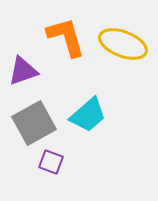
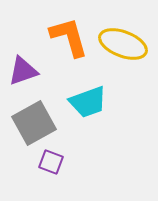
orange L-shape: moved 3 px right
cyan trapezoid: moved 13 px up; rotated 21 degrees clockwise
